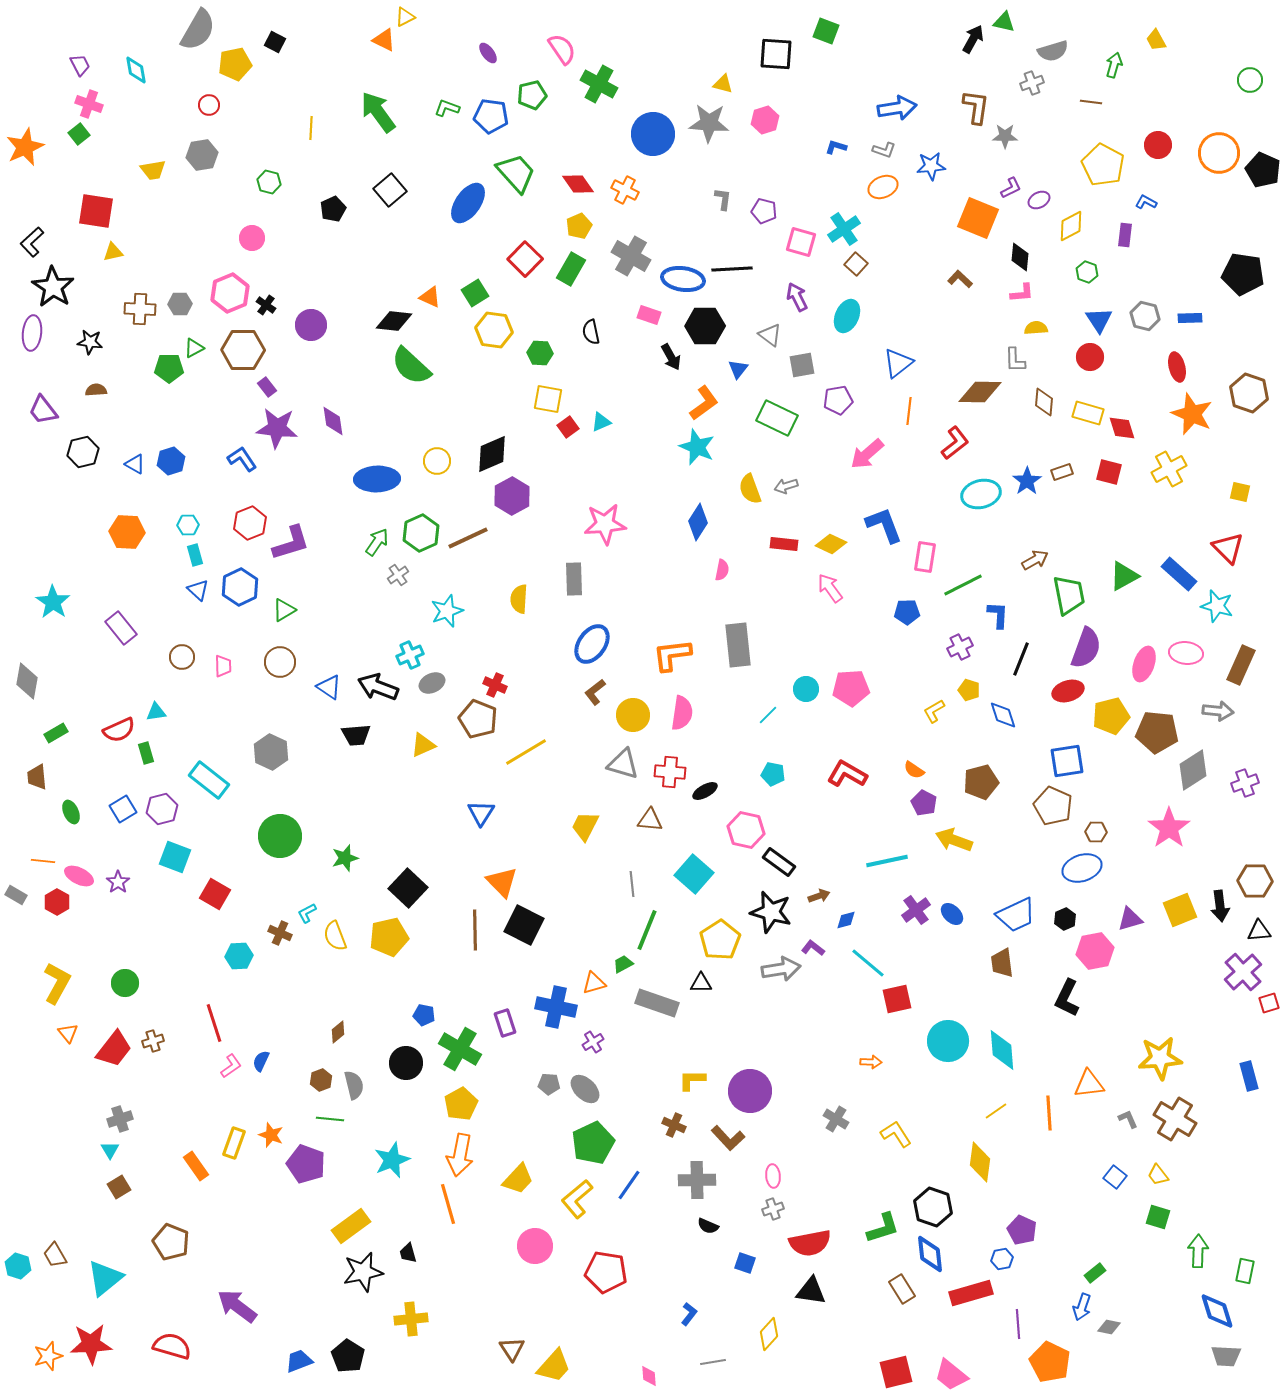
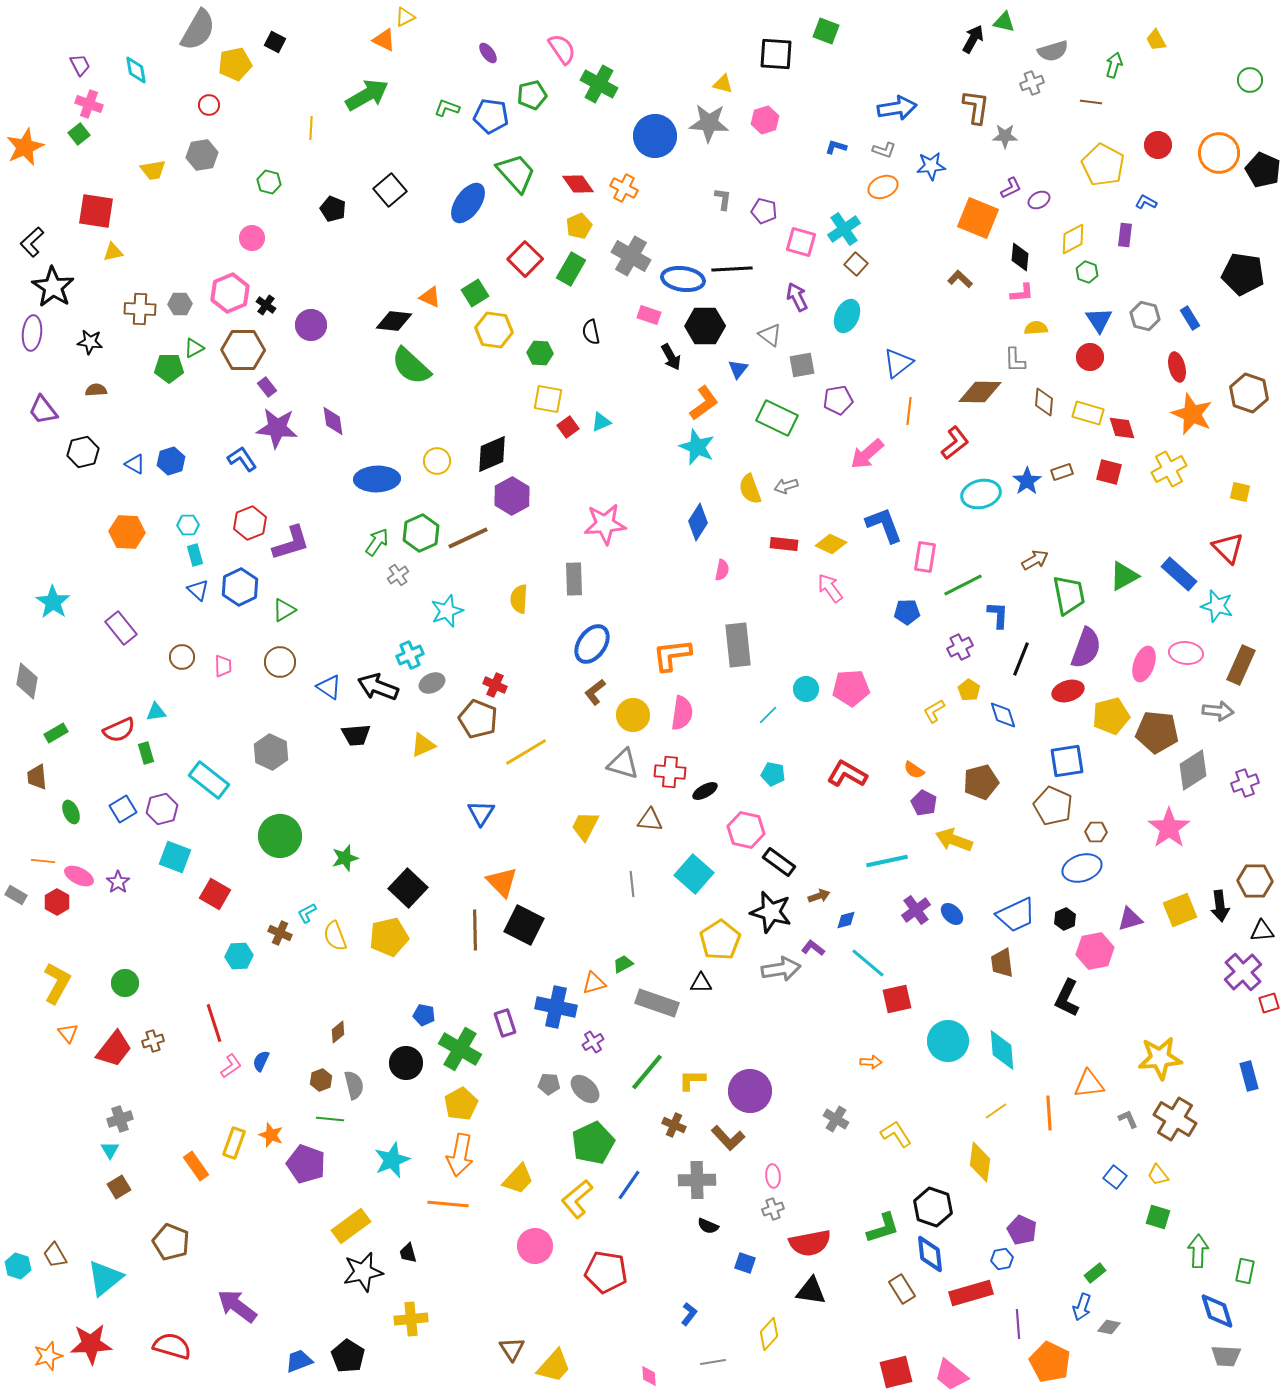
green arrow at (378, 112): moved 11 px left, 17 px up; rotated 96 degrees clockwise
blue circle at (653, 134): moved 2 px right, 2 px down
orange cross at (625, 190): moved 1 px left, 2 px up
black pentagon at (333, 209): rotated 25 degrees counterclockwise
yellow diamond at (1071, 226): moved 2 px right, 13 px down
blue rectangle at (1190, 318): rotated 60 degrees clockwise
yellow pentagon at (969, 690): rotated 15 degrees clockwise
green line at (647, 930): moved 142 px down; rotated 18 degrees clockwise
black triangle at (1259, 931): moved 3 px right
orange line at (448, 1204): rotated 69 degrees counterclockwise
